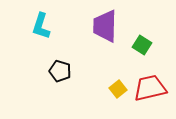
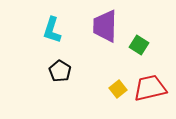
cyan L-shape: moved 11 px right, 4 px down
green square: moved 3 px left
black pentagon: rotated 15 degrees clockwise
